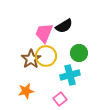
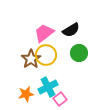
black semicircle: moved 7 px right, 4 px down
pink trapezoid: rotated 30 degrees clockwise
yellow circle: moved 1 px up
cyan cross: moved 22 px left, 12 px down; rotated 12 degrees counterclockwise
orange star: moved 3 px down
